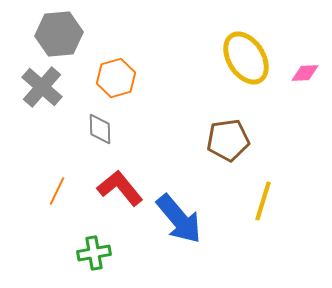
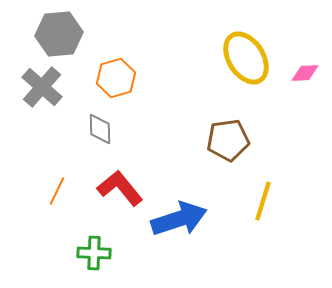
blue arrow: rotated 68 degrees counterclockwise
green cross: rotated 12 degrees clockwise
